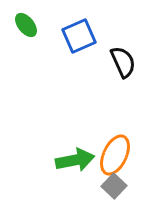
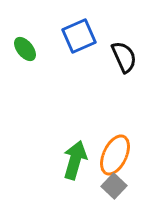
green ellipse: moved 1 px left, 24 px down
black semicircle: moved 1 px right, 5 px up
green arrow: rotated 63 degrees counterclockwise
